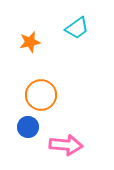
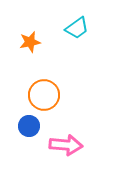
orange circle: moved 3 px right
blue circle: moved 1 px right, 1 px up
